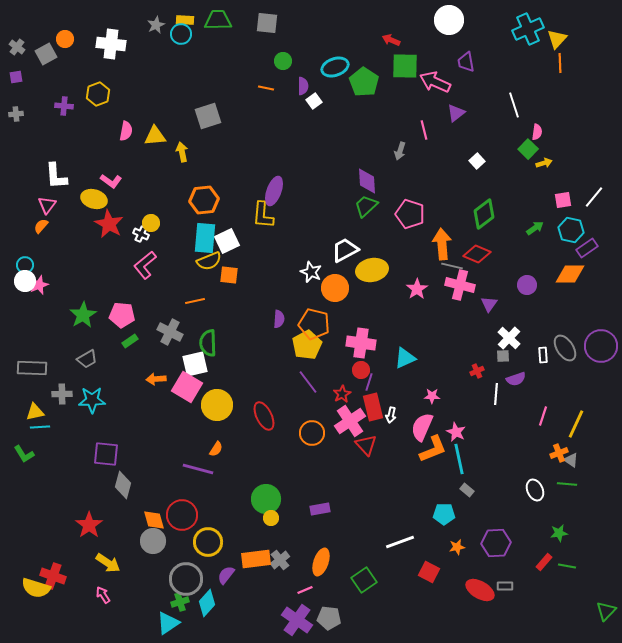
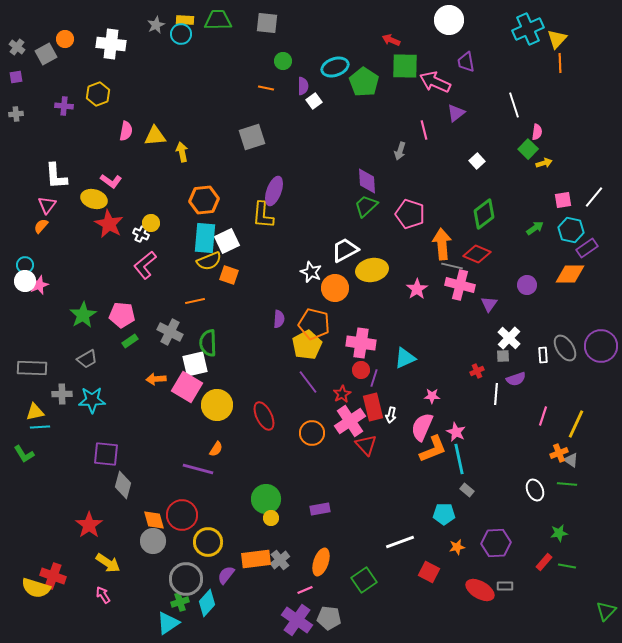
gray square at (208, 116): moved 44 px right, 21 px down
orange square at (229, 275): rotated 12 degrees clockwise
purple line at (369, 382): moved 5 px right, 4 px up
